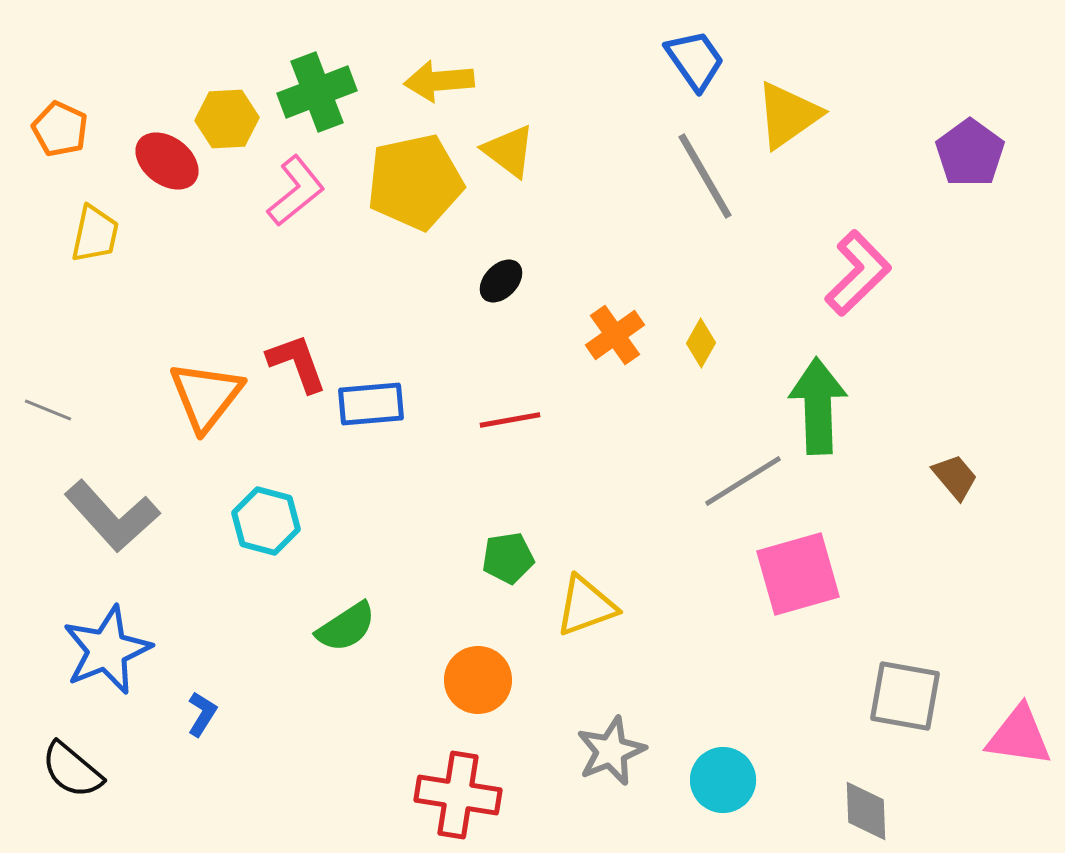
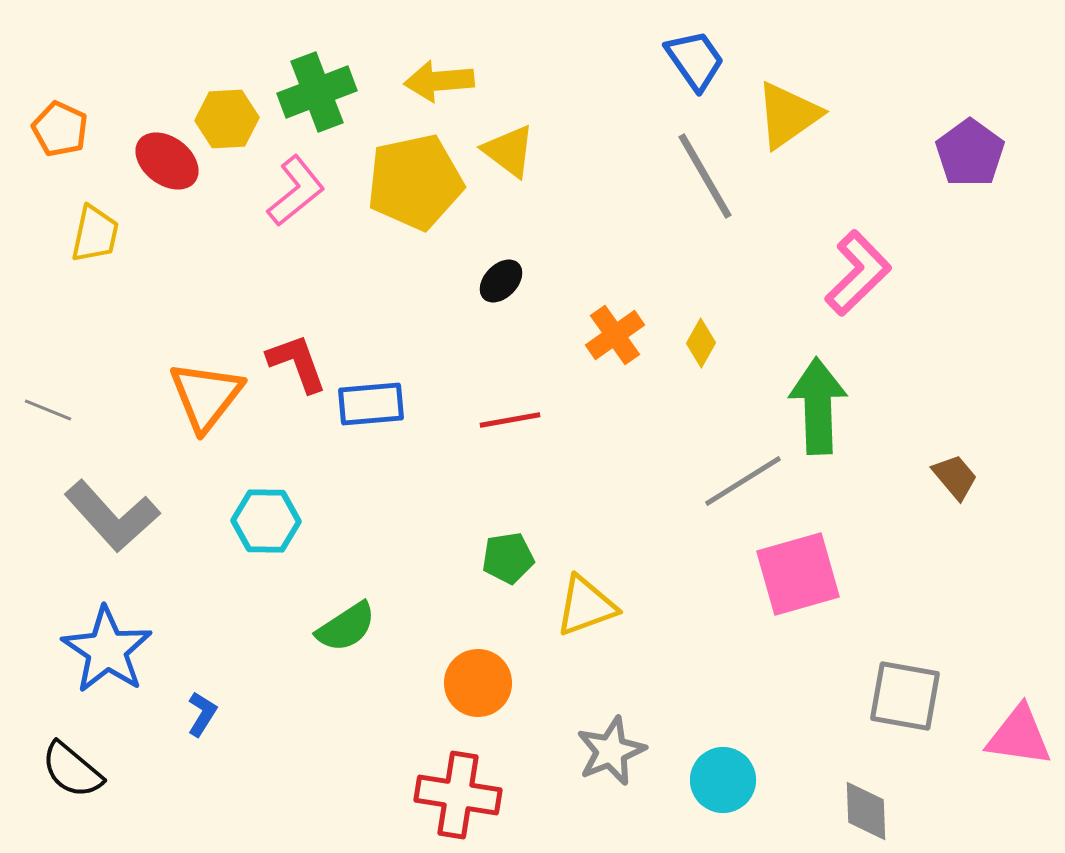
cyan hexagon at (266, 521): rotated 14 degrees counterclockwise
blue star at (107, 650): rotated 16 degrees counterclockwise
orange circle at (478, 680): moved 3 px down
